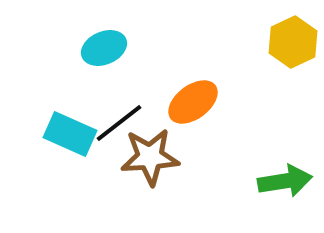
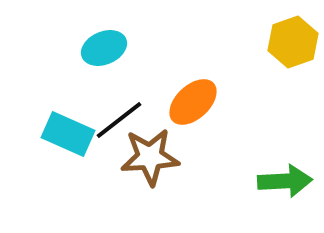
yellow hexagon: rotated 6 degrees clockwise
orange ellipse: rotated 6 degrees counterclockwise
black line: moved 3 px up
cyan rectangle: moved 2 px left
green arrow: rotated 6 degrees clockwise
